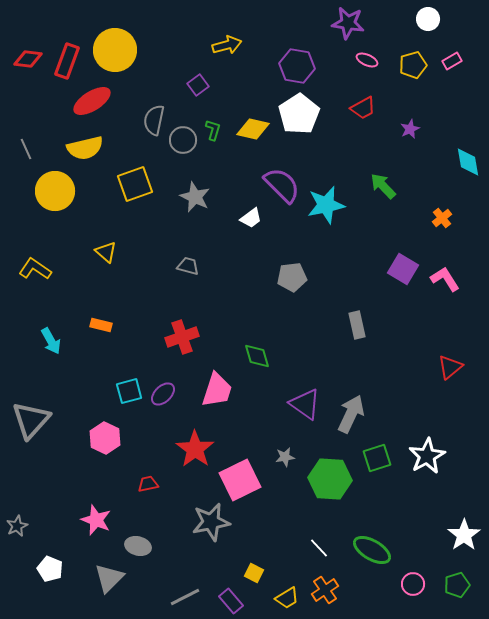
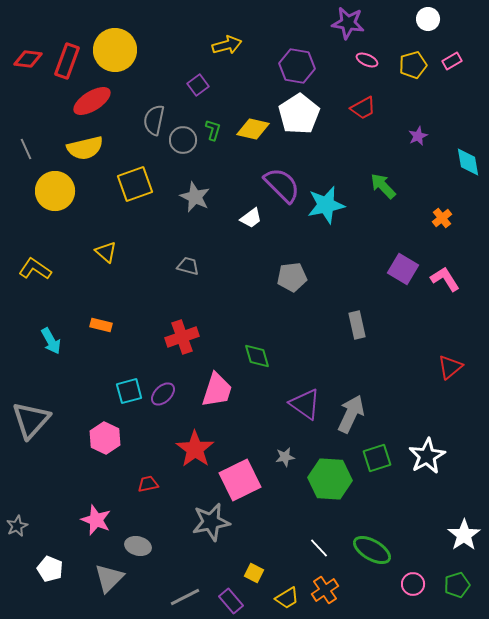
purple star at (410, 129): moved 8 px right, 7 px down
